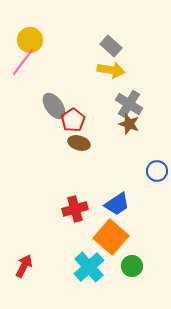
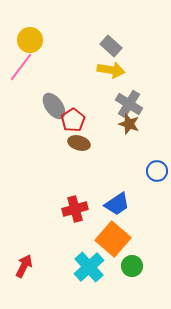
pink line: moved 2 px left, 5 px down
orange square: moved 2 px right, 2 px down
